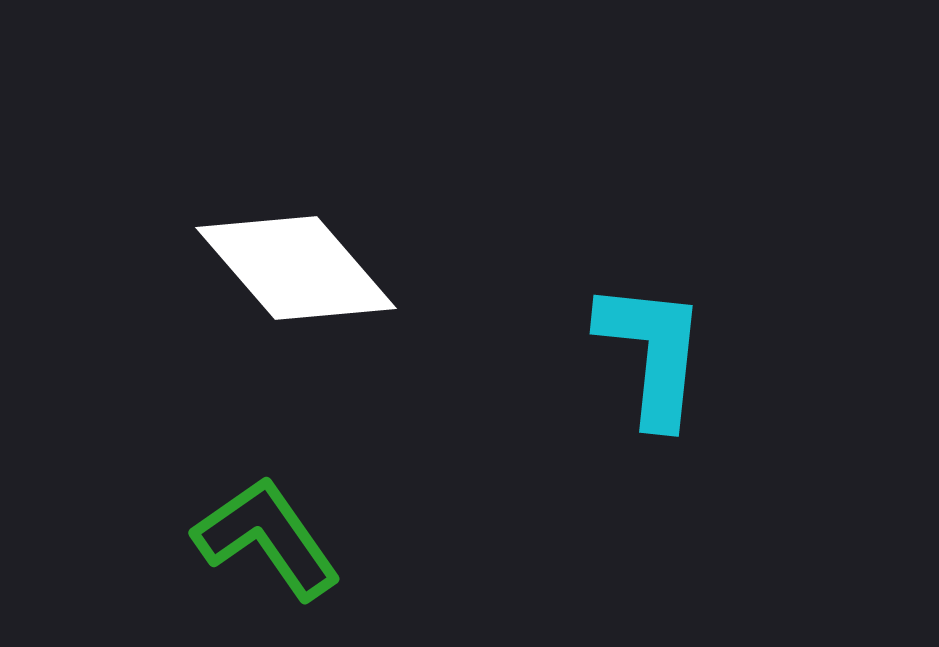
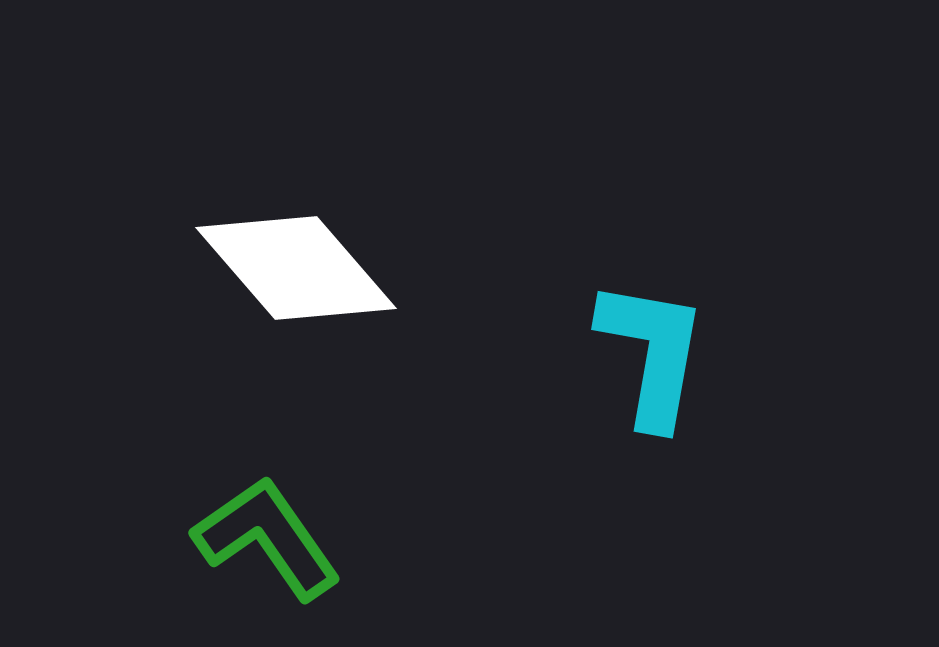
cyan L-shape: rotated 4 degrees clockwise
